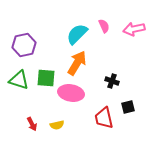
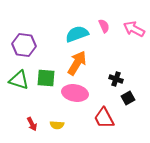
pink arrow: rotated 40 degrees clockwise
cyan semicircle: rotated 25 degrees clockwise
purple hexagon: rotated 20 degrees clockwise
black cross: moved 4 px right, 2 px up
pink ellipse: moved 4 px right
black square: moved 9 px up; rotated 16 degrees counterclockwise
red trapezoid: rotated 15 degrees counterclockwise
yellow semicircle: rotated 16 degrees clockwise
